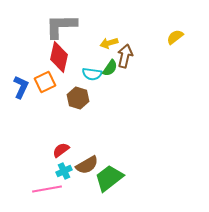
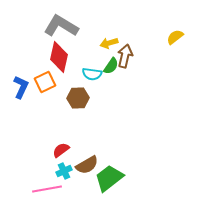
gray L-shape: rotated 32 degrees clockwise
green semicircle: moved 1 px right, 2 px up
brown hexagon: rotated 20 degrees counterclockwise
